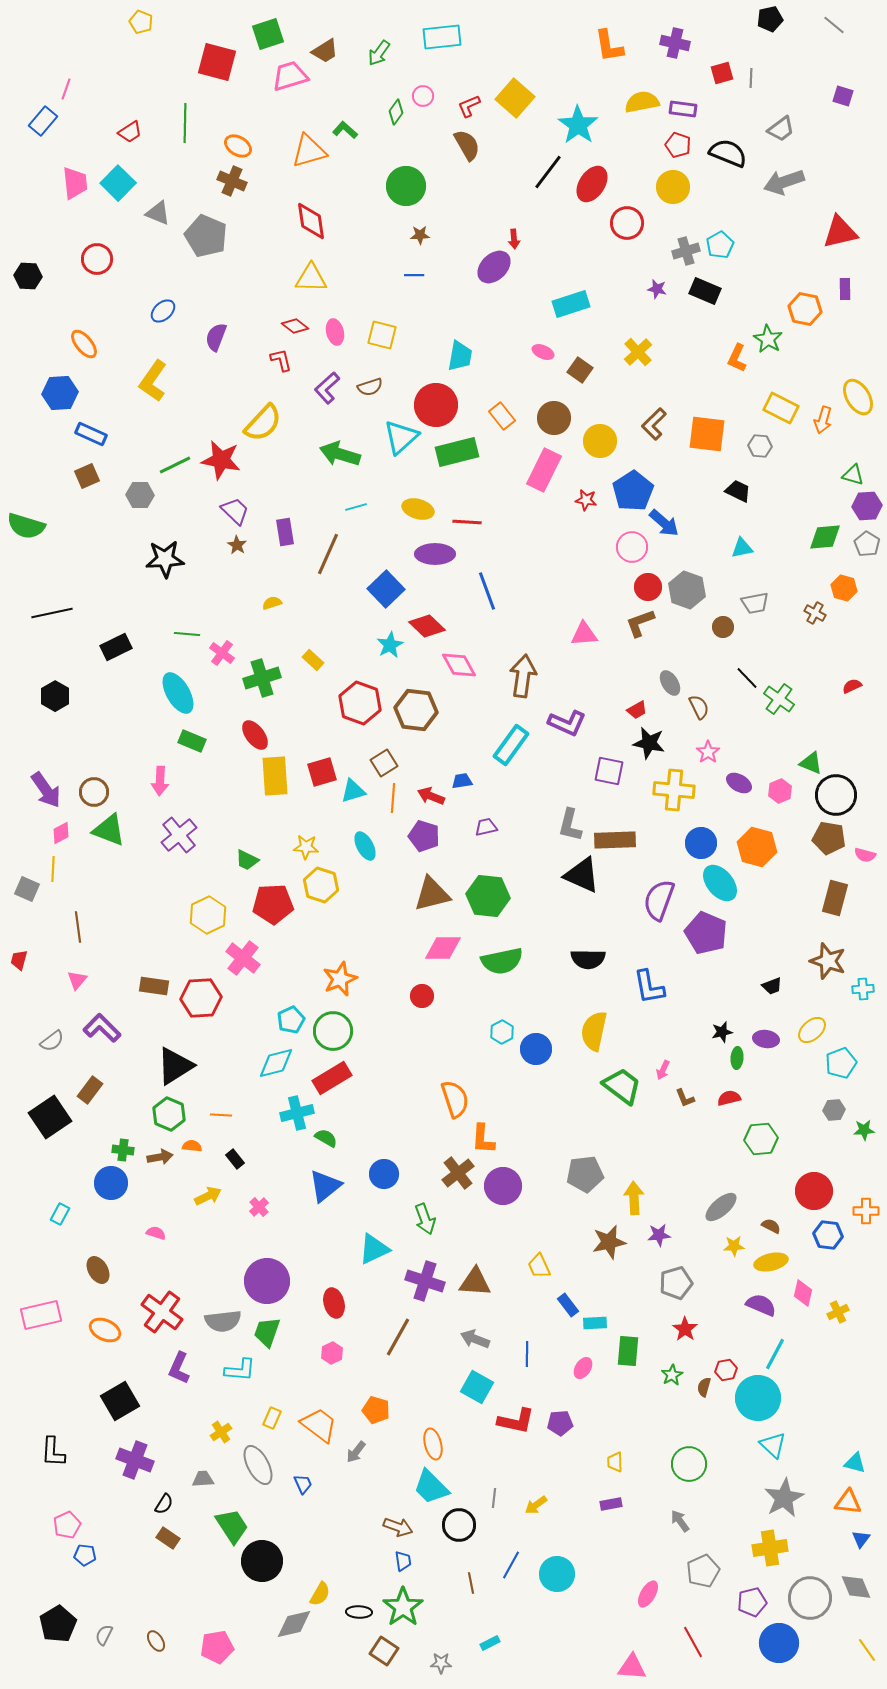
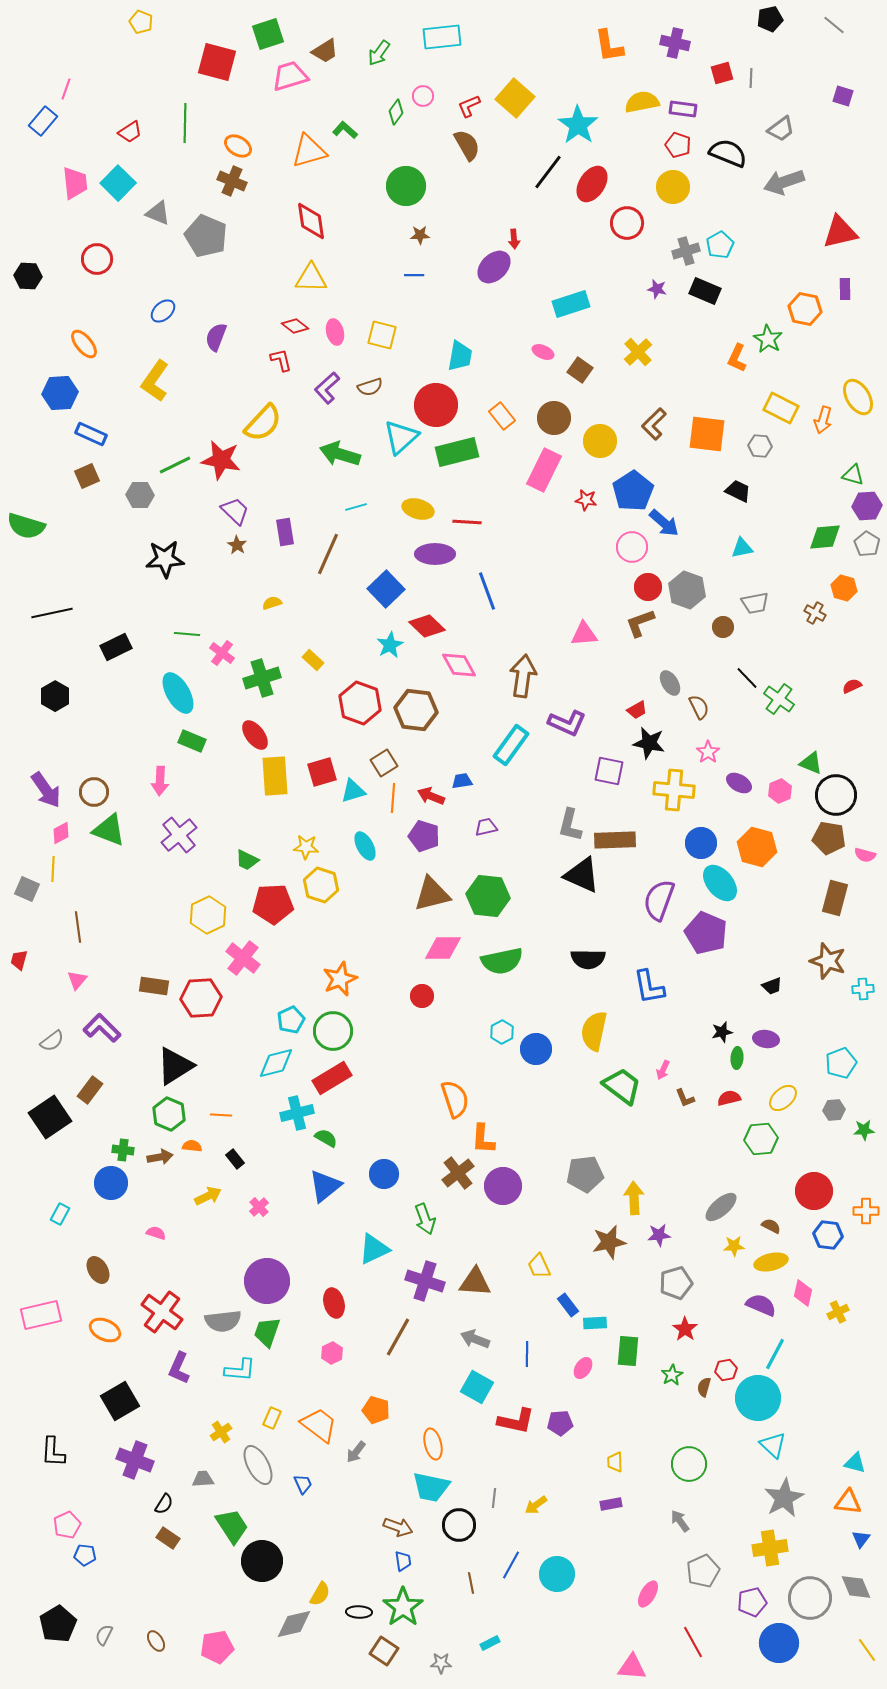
yellow L-shape at (153, 381): moved 2 px right
yellow ellipse at (812, 1030): moved 29 px left, 68 px down
cyan trapezoid at (431, 1487): rotated 33 degrees counterclockwise
